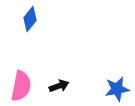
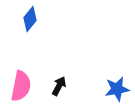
black arrow: rotated 42 degrees counterclockwise
